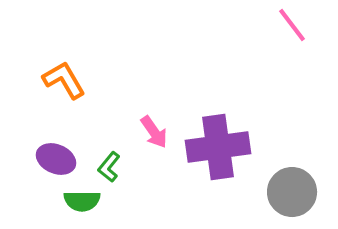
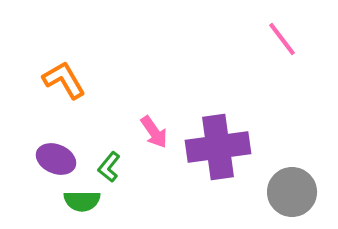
pink line: moved 10 px left, 14 px down
